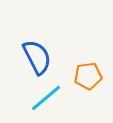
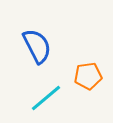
blue semicircle: moved 11 px up
